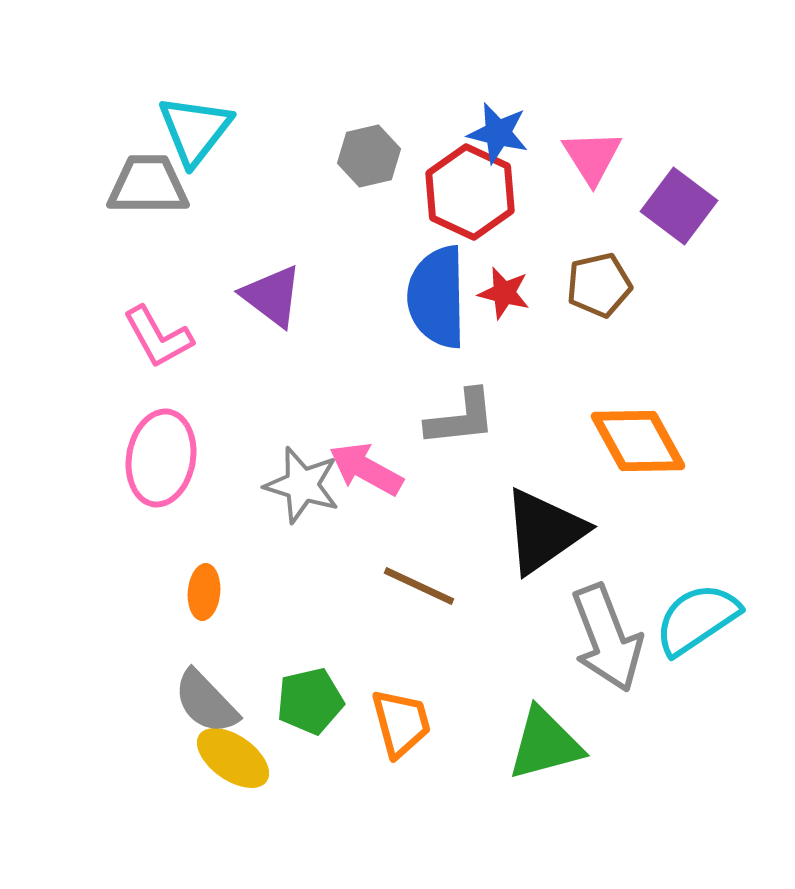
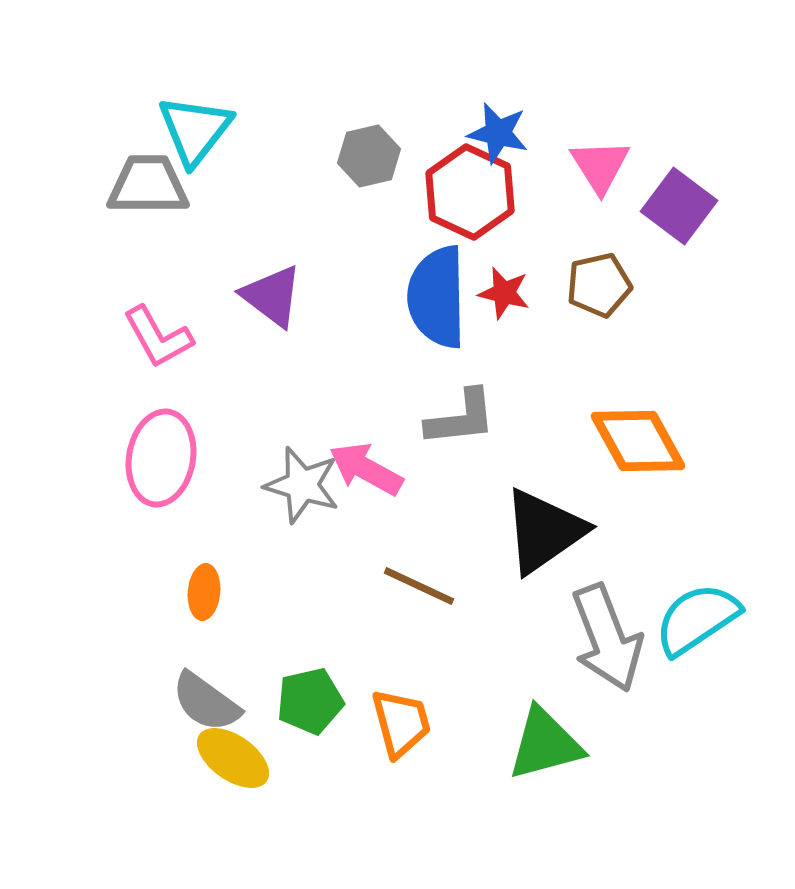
pink triangle: moved 8 px right, 9 px down
gray semicircle: rotated 10 degrees counterclockwise
